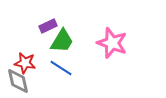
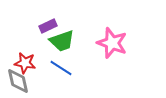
green trapezoid: rotated 40 degrees clockwise
